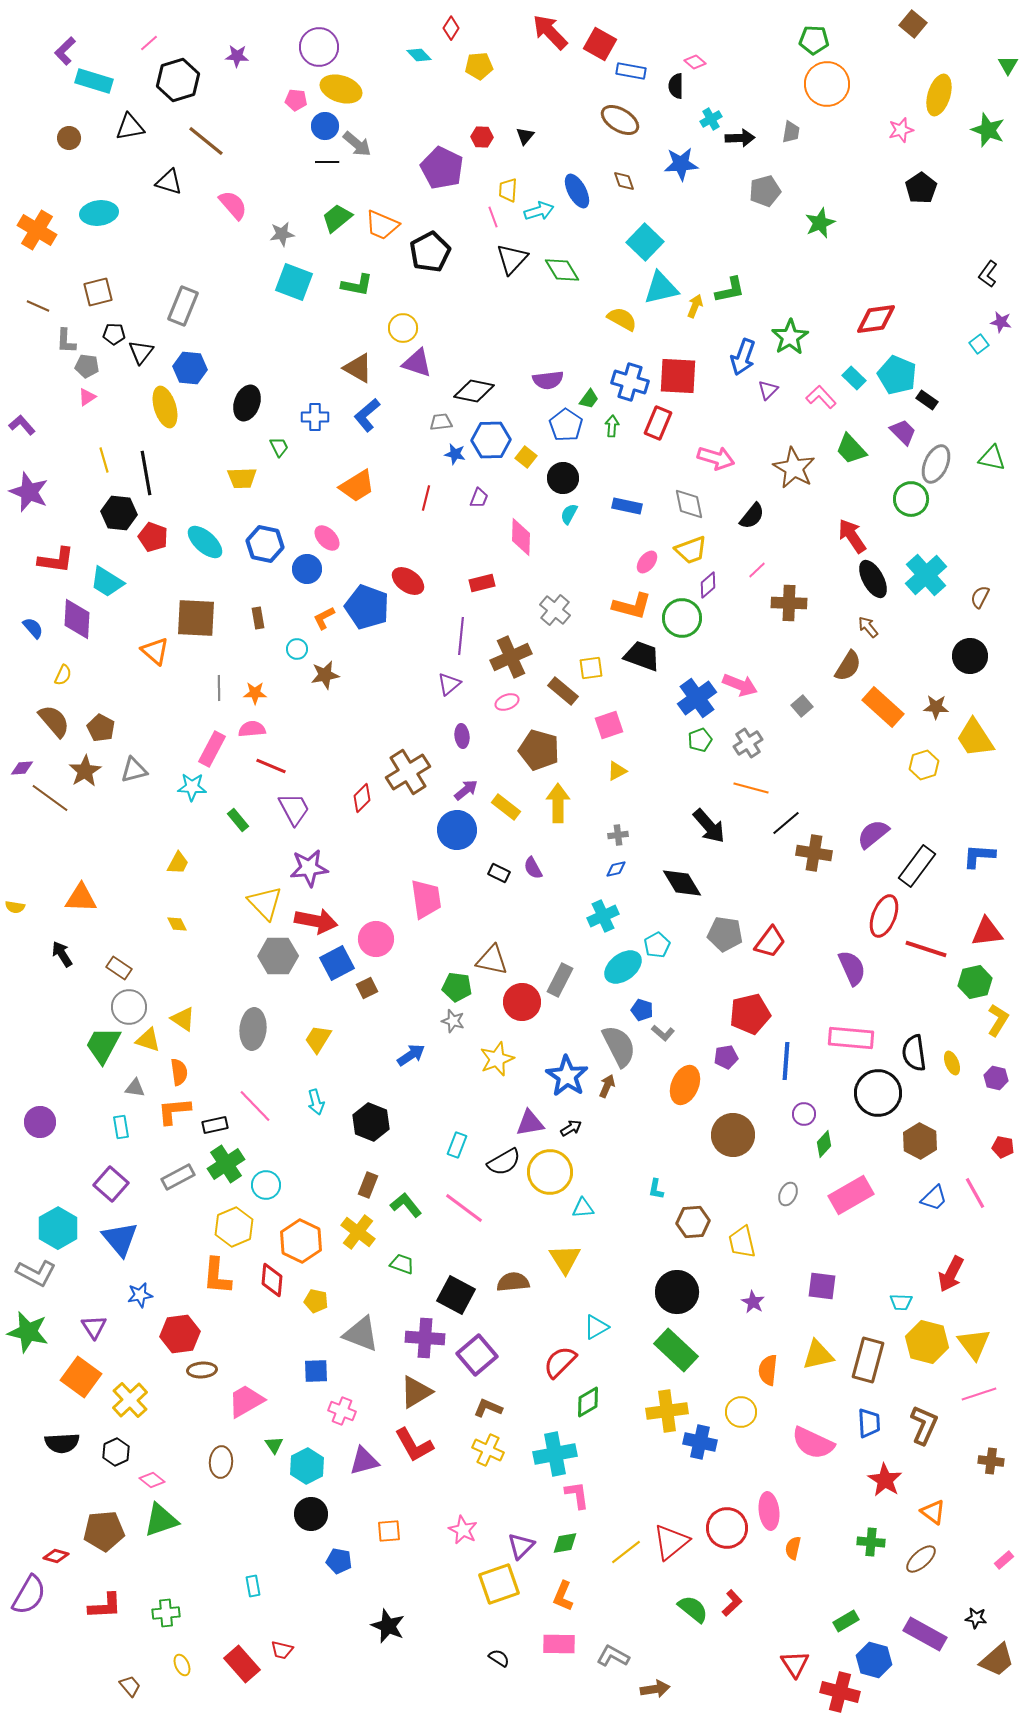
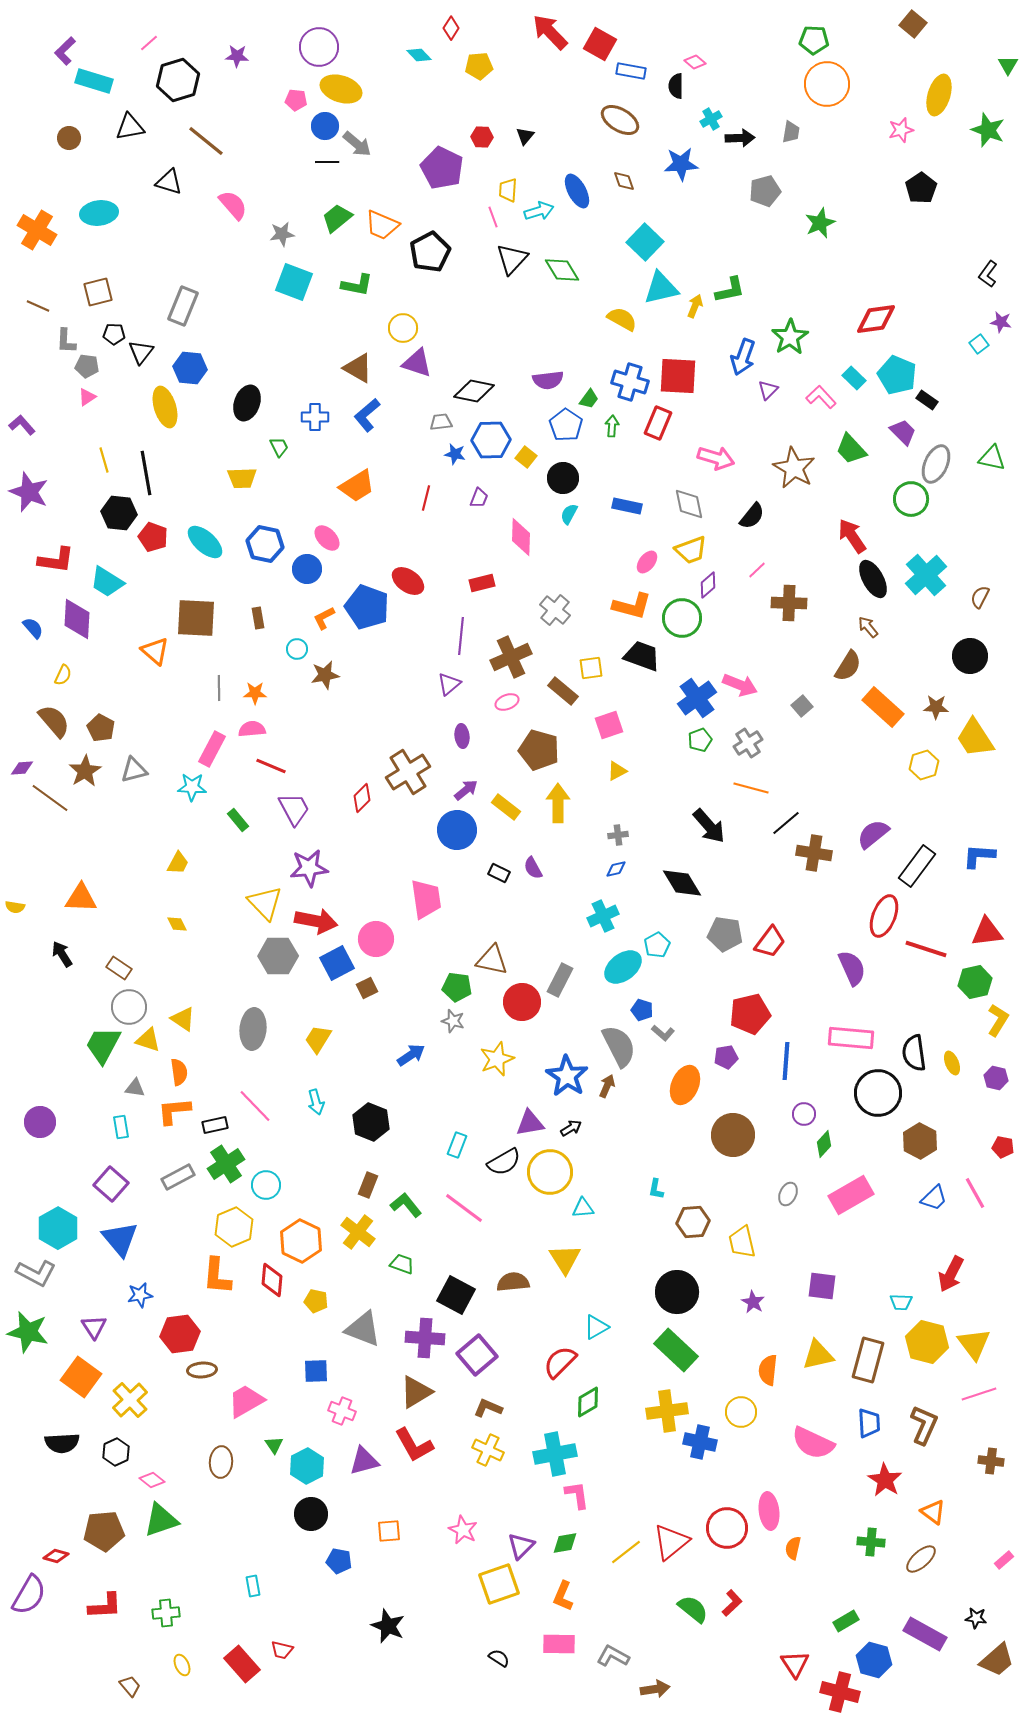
gray triangle at (361, 1334): moved 2 px right, 5 px up
